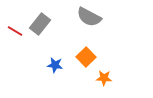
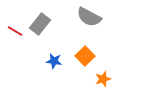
orange square: moved 1 px left, 1 px up
blue star: moved 1 px left, 4 px up
orange star: moved 1 px left, 1 px down; rotated 21 degrees counterclockwise
